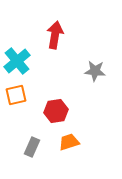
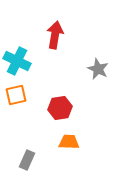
cyan cross: rotated 24 degrees counterclockwise
gray star: moved 3 px right, 2 px up; rotated 20 degrees clockwise
red hexagon: moved 4 px right, 3 px up
orange trapezoid: rotated 20 degrees clockwise
gray rectangle: moved 5 px left, 13 px down
